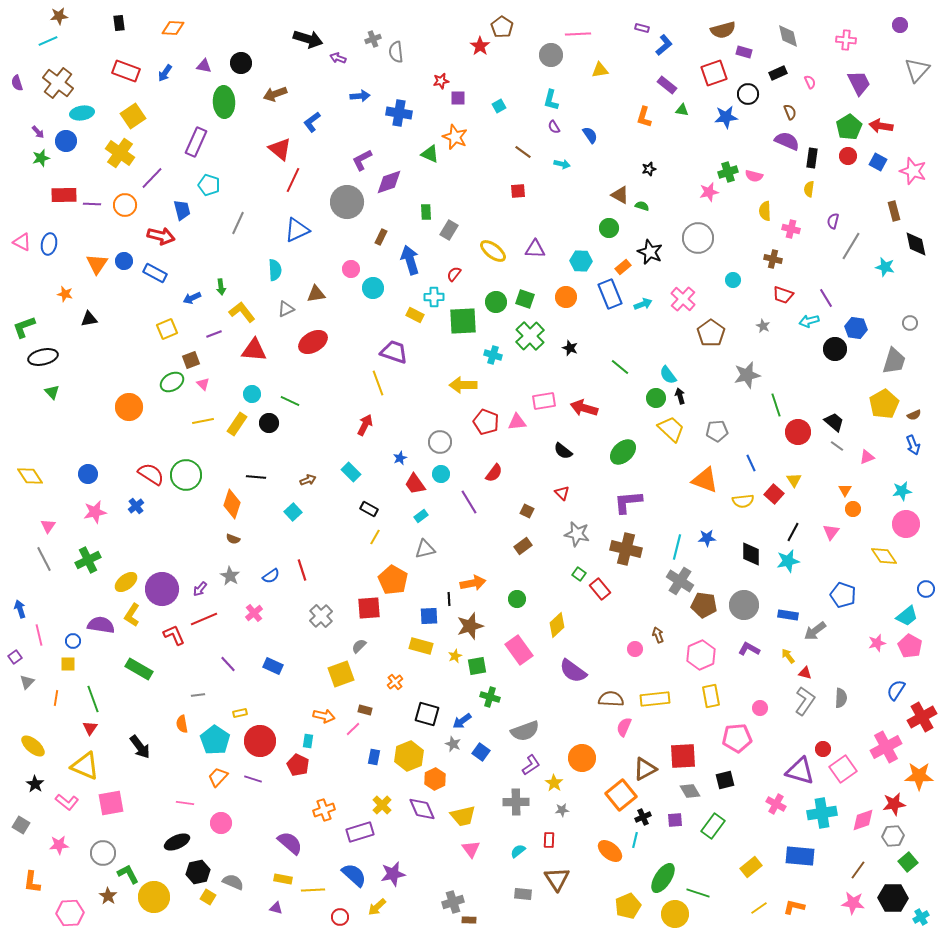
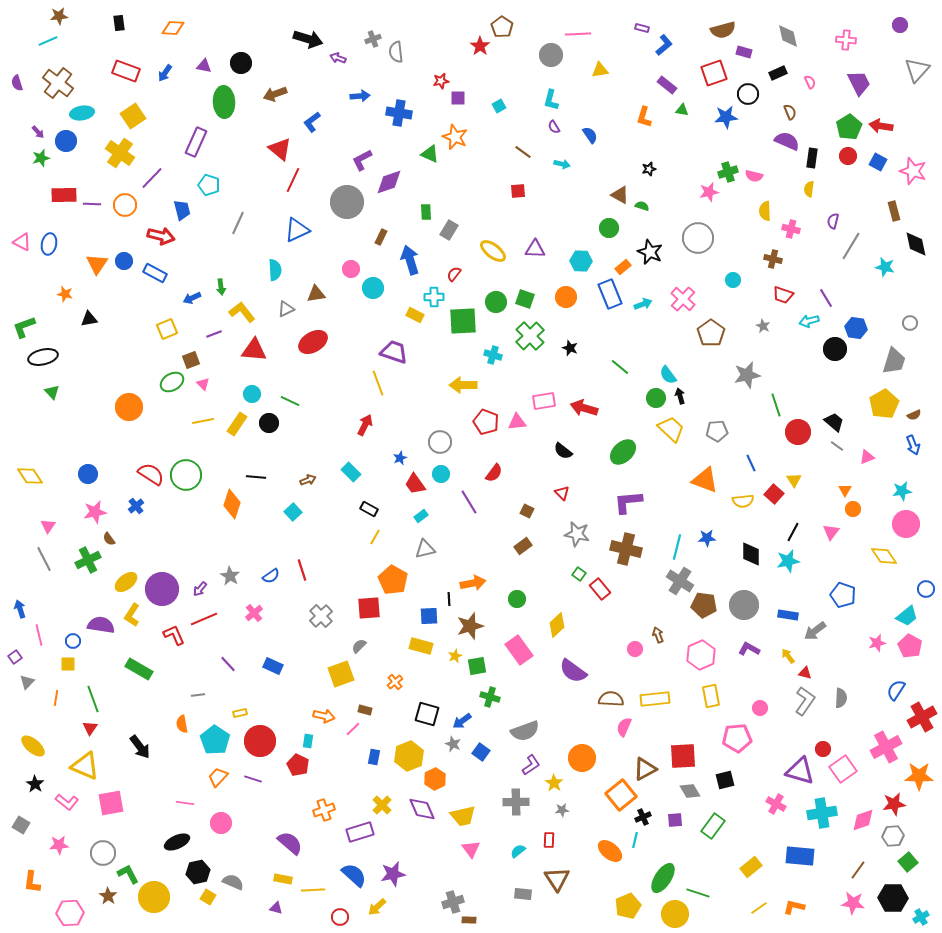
brown semicircle at (233, 539): moved 124 px left; rotated 32 degrees clockwise
